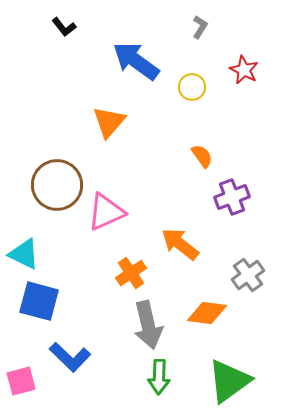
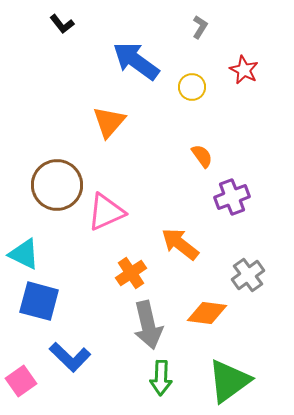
black L-shape: moved 2 px left, 3 px up
green arrow: moved 2 px right, 1 px down
pink square: rotated 20 degrees counterclockwise
